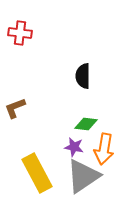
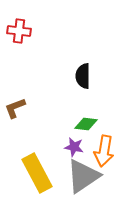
red cross: moved 1 px left, 2 px up
orange arrow: moved 2 px down
